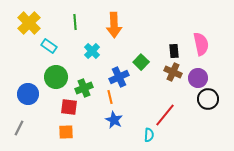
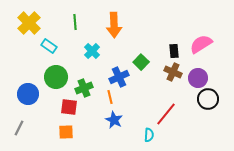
pink semicircle: rotated 110 degrees counterclockwise
red line: moved 1 px right, 1 px up
